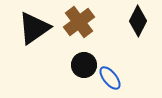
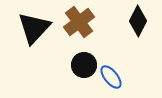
black triangle: rotated 12 degrees counterclockwise
blue ellipse: moved 1 px right, 1 px up
